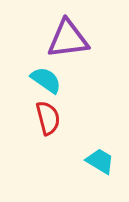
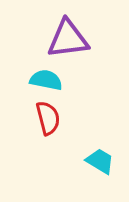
cyan semicircle: rotated 24 degrees counterclockwise
